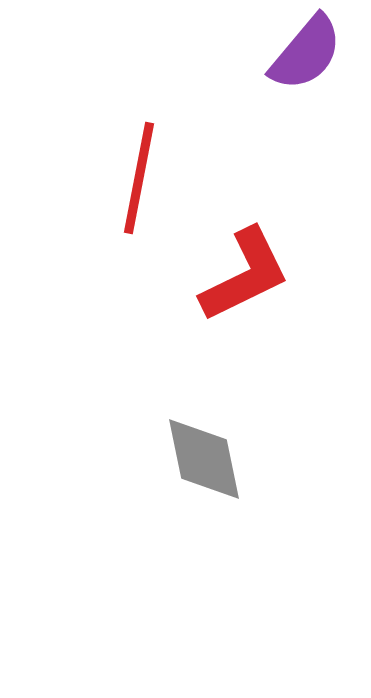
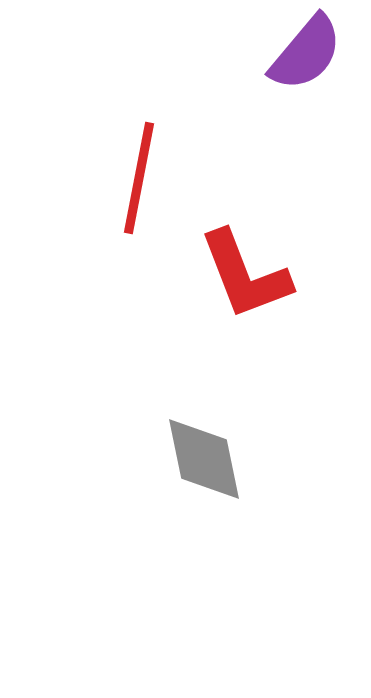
red L-shape: rotated 95 degrees clockwise
